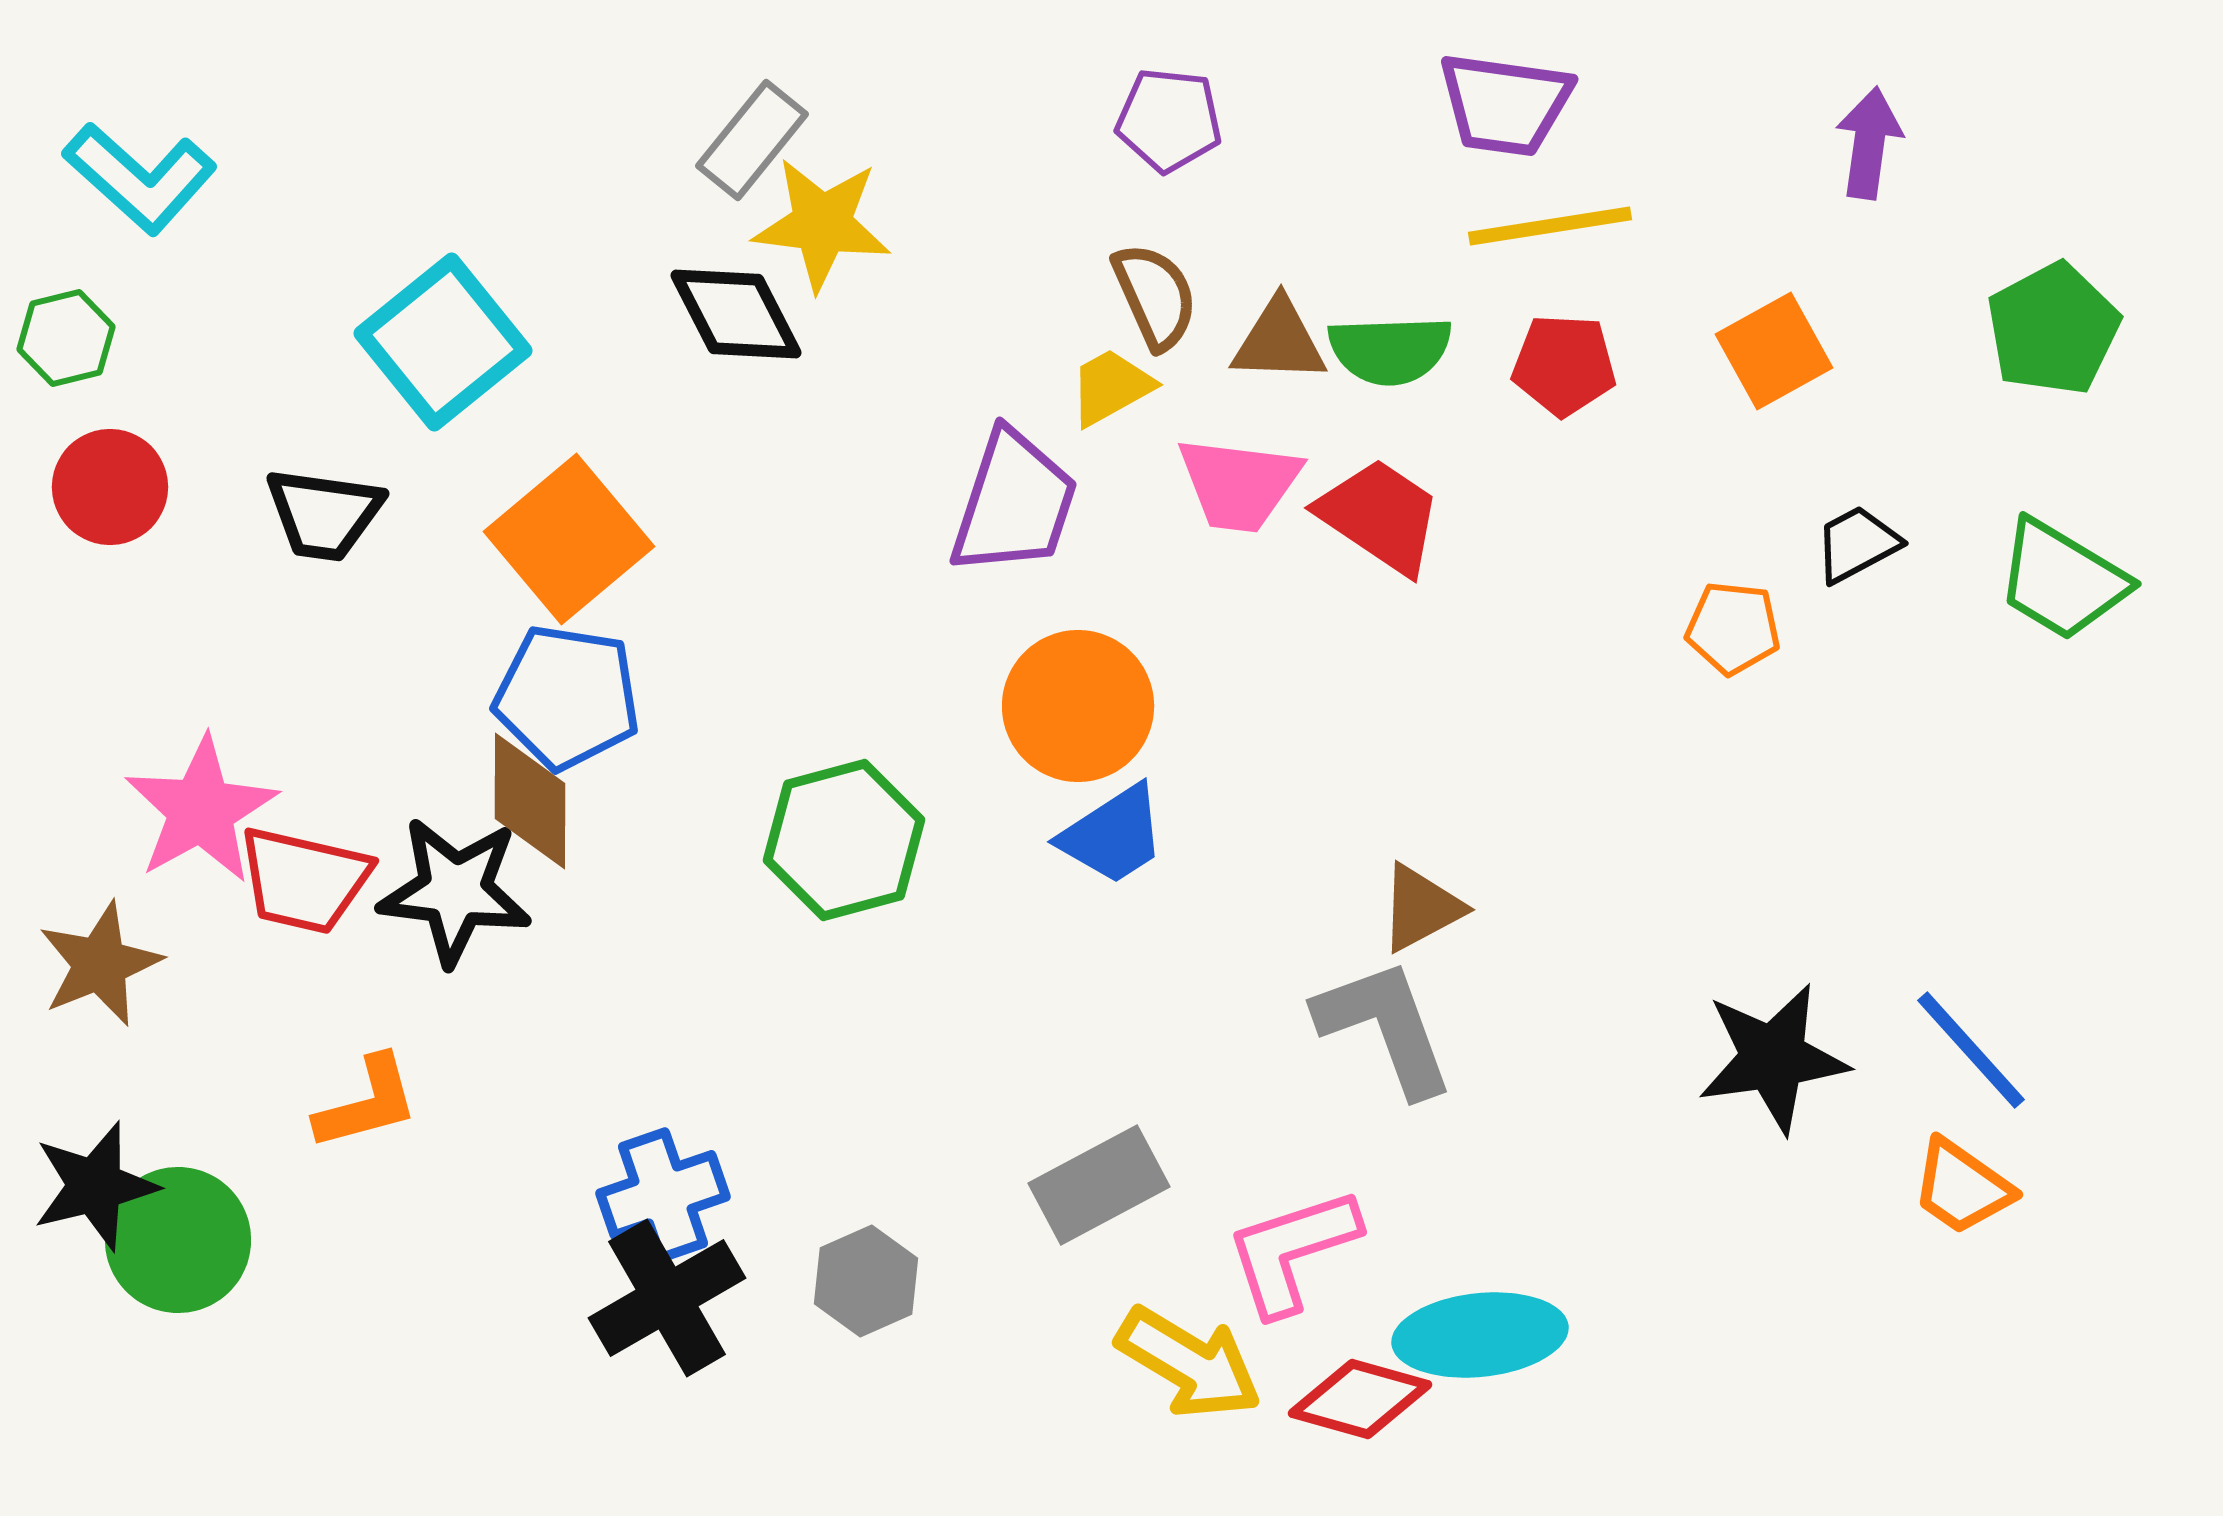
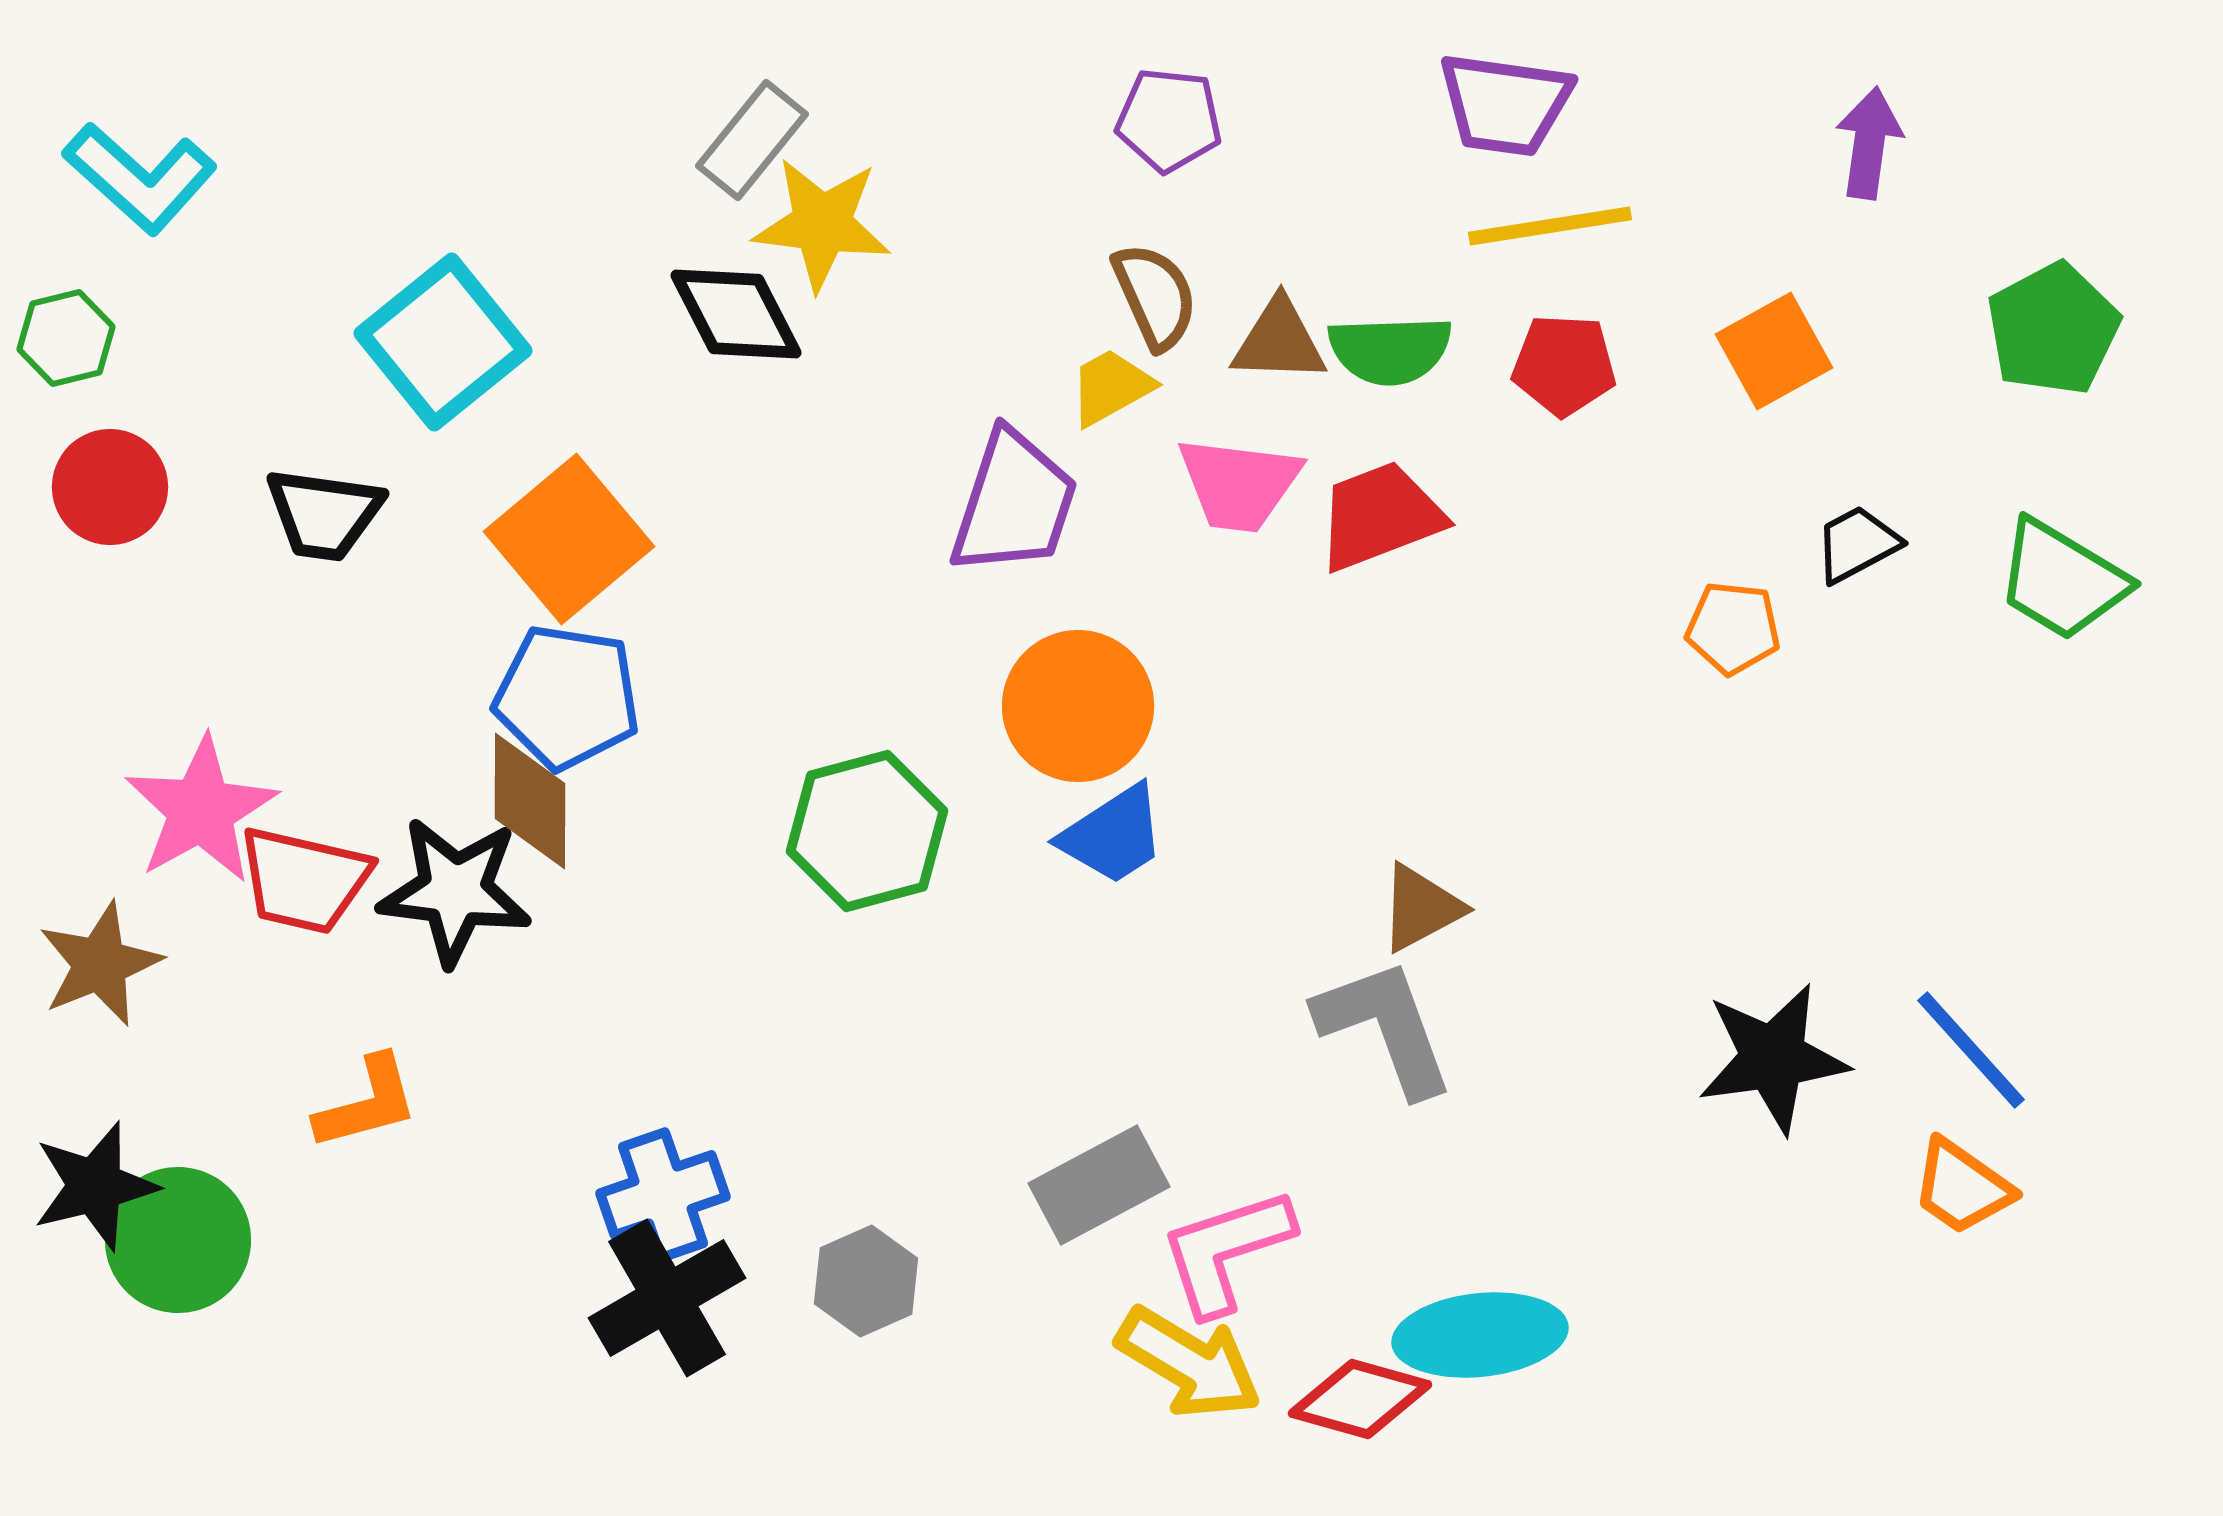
red trapezoid at (1380, 516): rotated 55 degrees counterclockwise
green hexagon at (844, 840): moved 23 px right, 9 px up
pink L-shape at (1292, 1251): moved 66 px left
